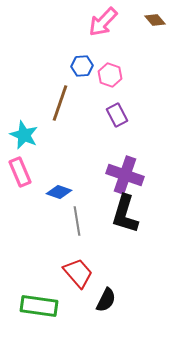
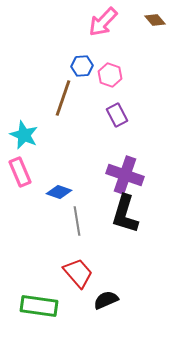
brown line: moved 3 px right, 5 px up
black semicircle: rotated 140 degrees counterclockwise
